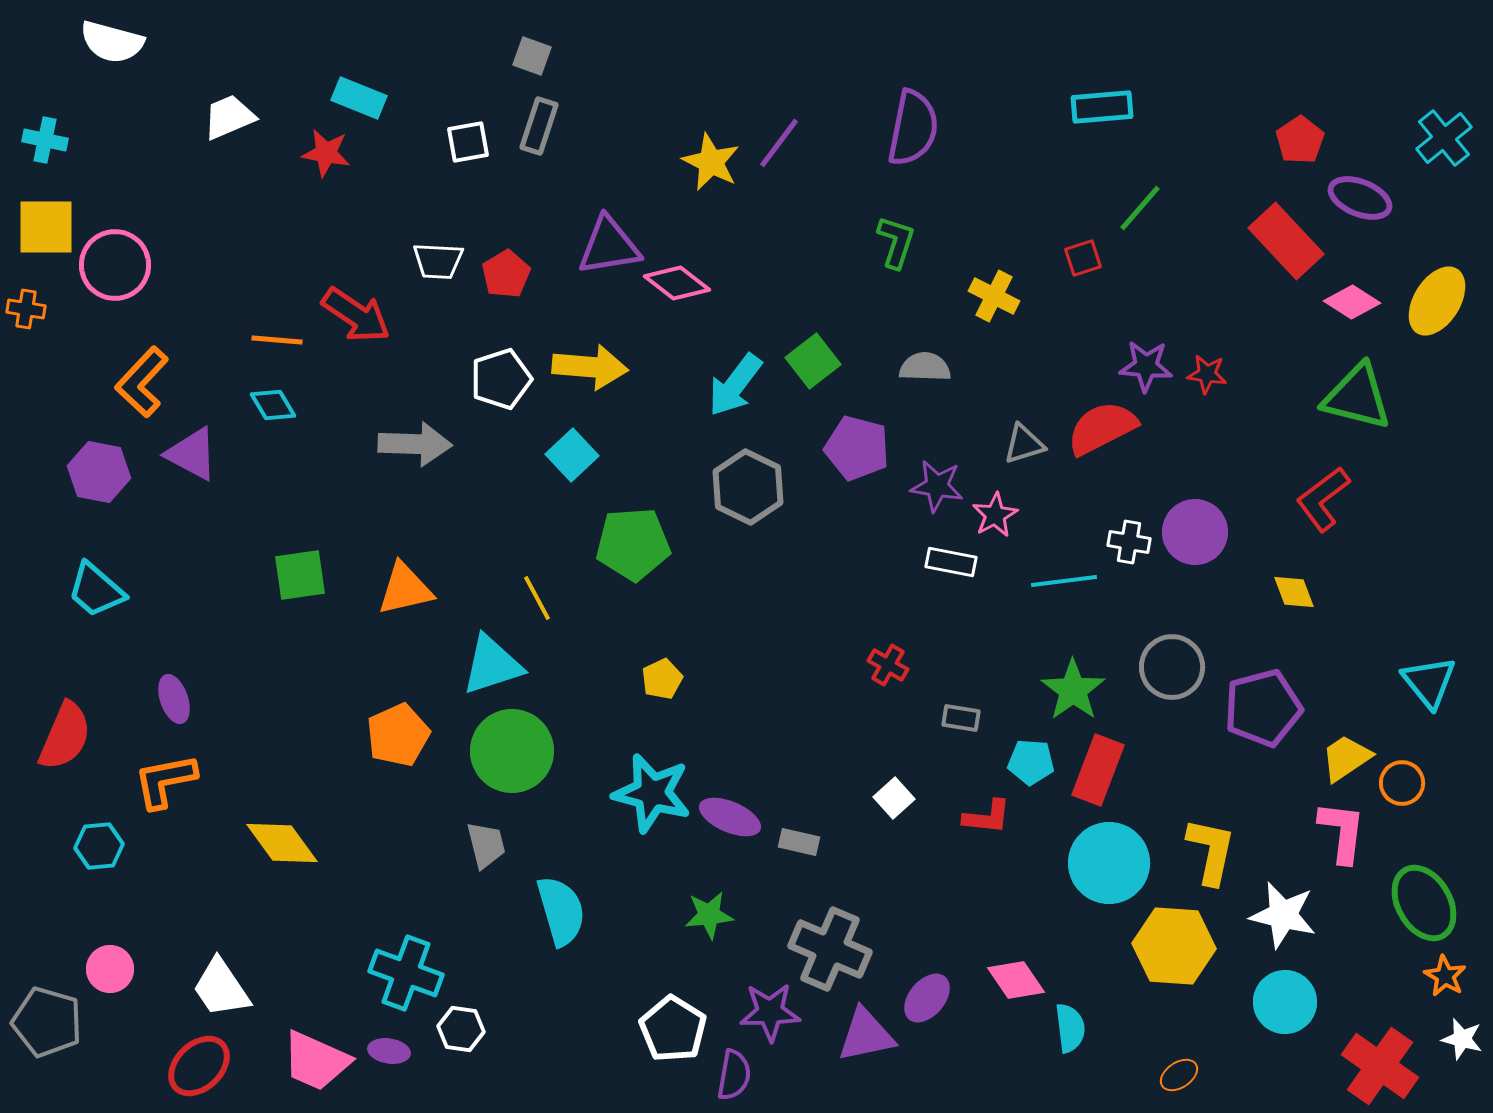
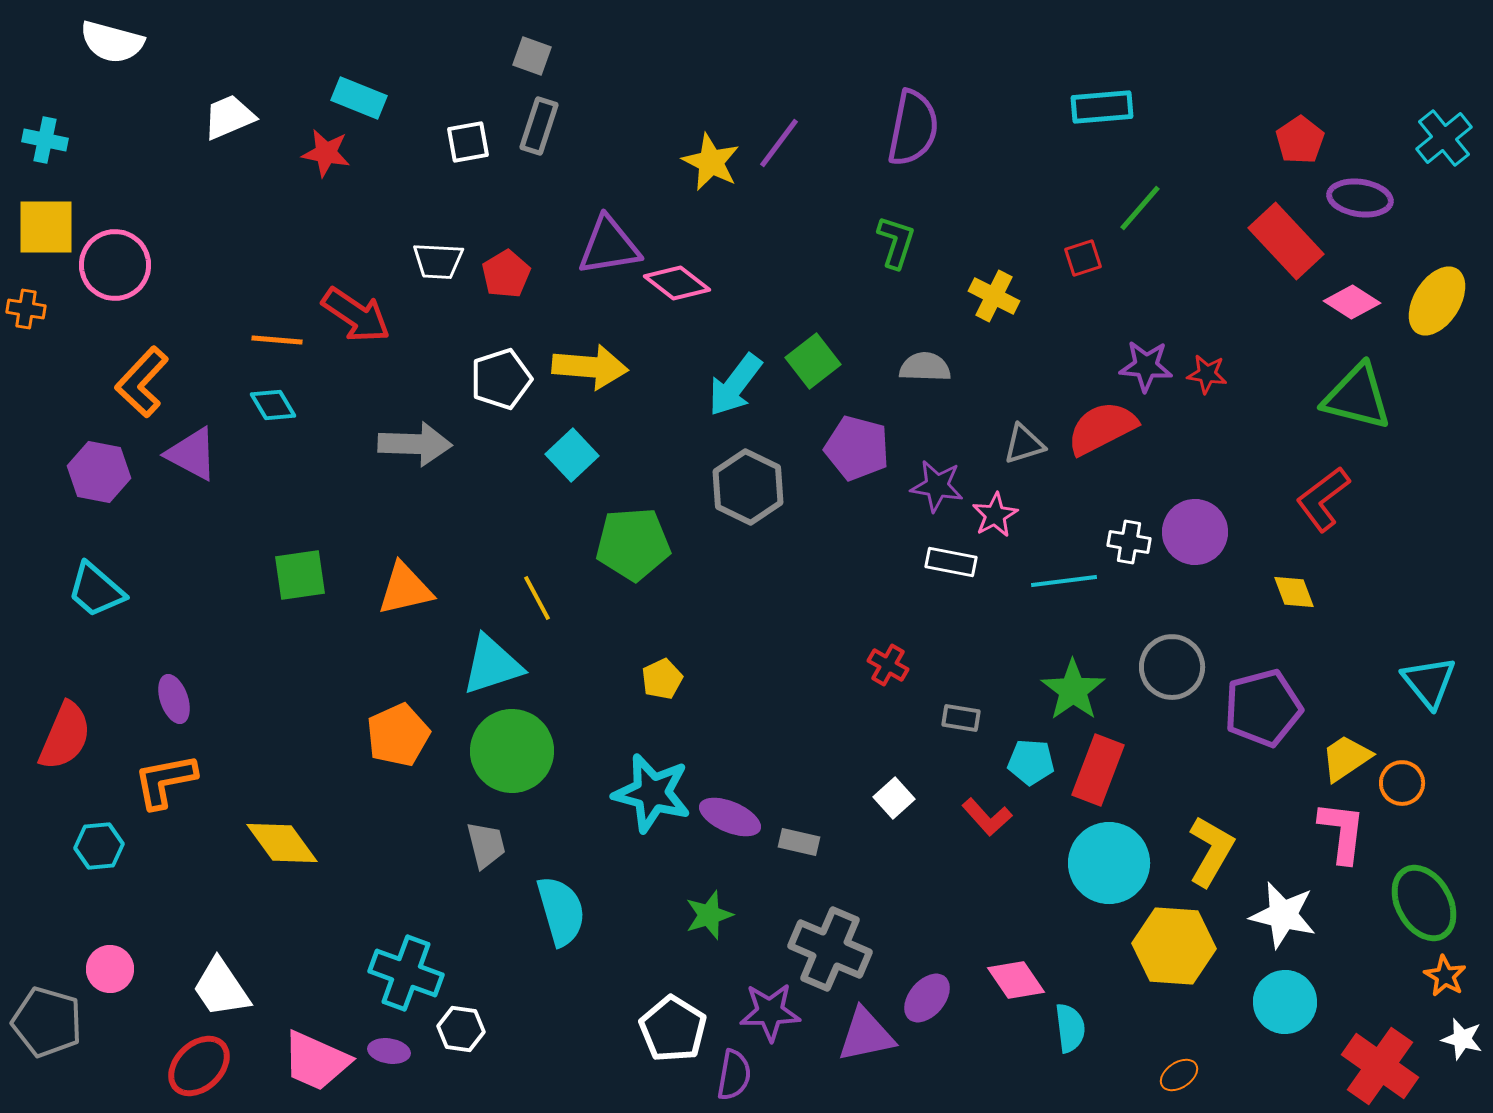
purple ellipse at (1360, 198): rotated 14 degrees counterclockwise
red L-shape at (987, 817): rotated 42 degrees clockwise
yellow L-shape at (1211, 851): rotated 18 degrees clockwise
green star at (709, 915): rotated 12 degrees counterclockwise
